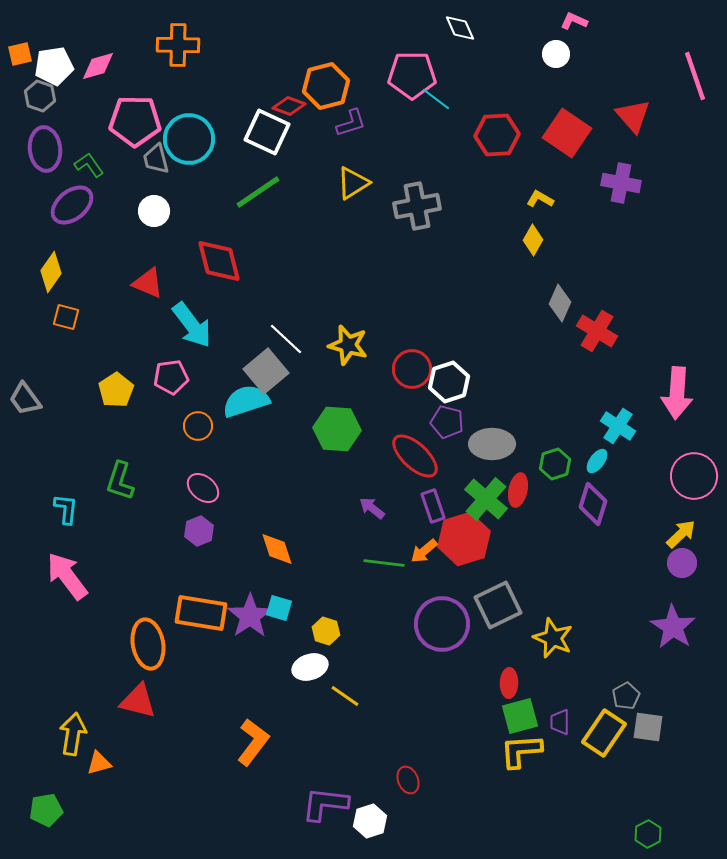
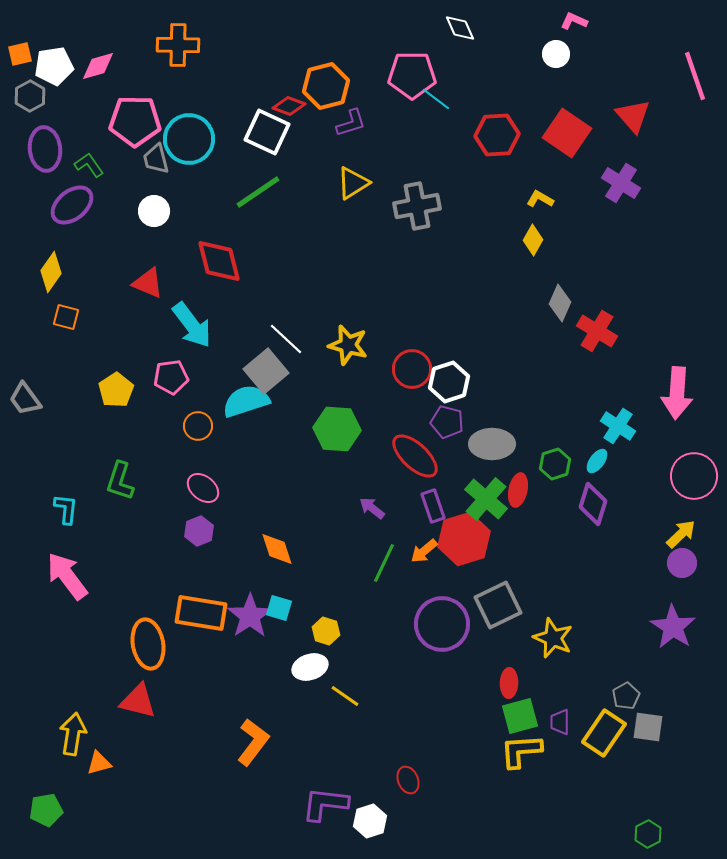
gray hexagon at (40, 96): moved 10 px left; rotated 12 degrees clockwise
purple cross at (621, 183): rotated 21 degrees clockwise
green line at (384, 563): rotated 72 degrees counterclockwise
